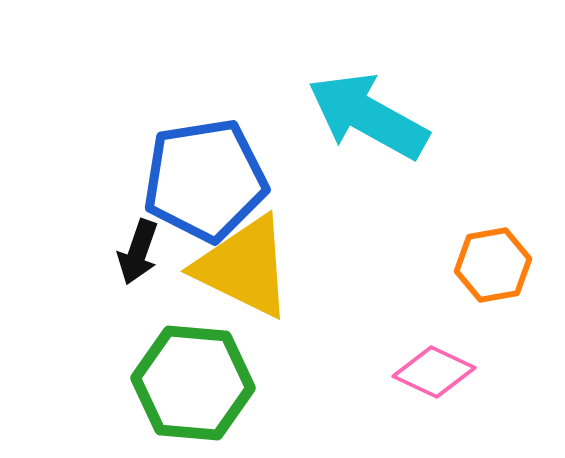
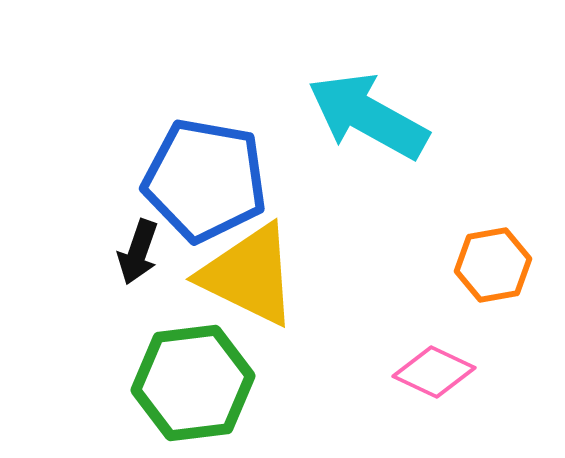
blue pentagon: rotated 19 degrees clockwise
yellow triangle: moved 5 px right, 8 px down
green hexagon: rotated 12 degrees counterclockwise
